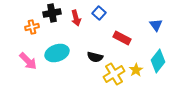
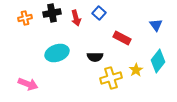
orange cross: moved 7 px left, 9 px up
black semicircle: rotated 14 degrees counterclockwise
pink arrow: moved 23 px down; rotated 24 degrees counterclockwise
yellow cross: moved 3 px left, 4 px down; rotated 15 degrees clockwise
